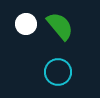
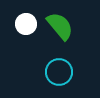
cyan circle: moved 1 px right
